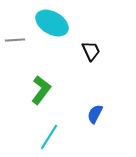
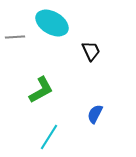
gray line: moved 3 px up
green L-shape: rotated 24 degrees clockwise
